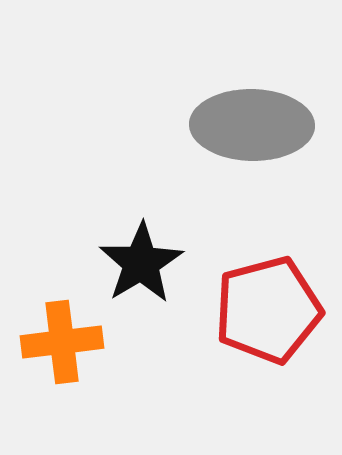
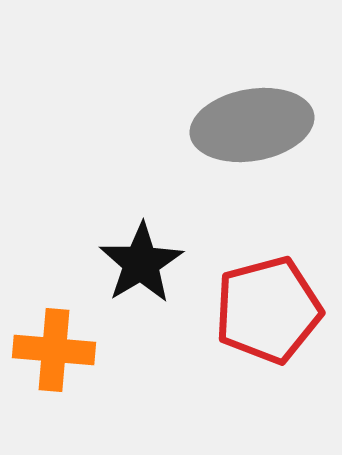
gray ellipse: rotated 11 degrees counterclockwise
orange cross: moved 8 px left, 8 px down; rotated 12 degrees clockwise
